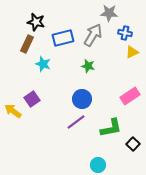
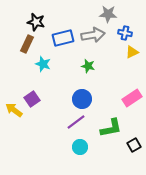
gray star: moved 1 px left, 1 px down
gray arrow: rotated 50 degrees clockwise
pink rectangle: moved 2 px right, 2 px down
yellow arrow: moved 1 px right, 1 px up
black square: moved 1 px right, 1 px down; rotated 16 degrees clockwise
cyan circle: moved 18 px left, 18 px up
